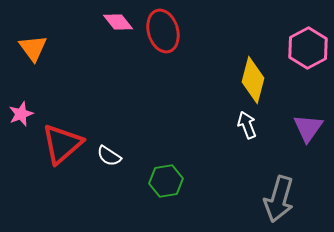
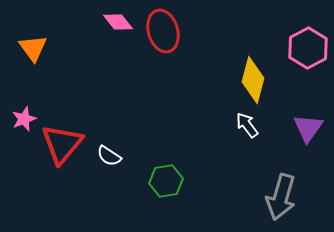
pink star: moved 3 px right, 5 px down
white arrow: rotated 16 degrees counterclockwise
red triangle: rotated 9 degrees counterclockwise
gray arrow: moved 2 px right, 2 px up
